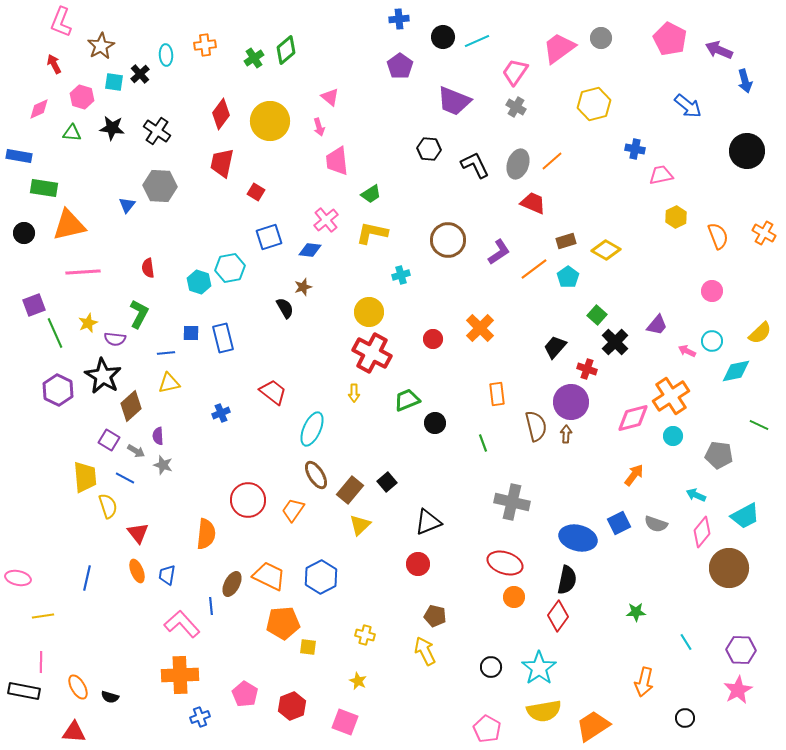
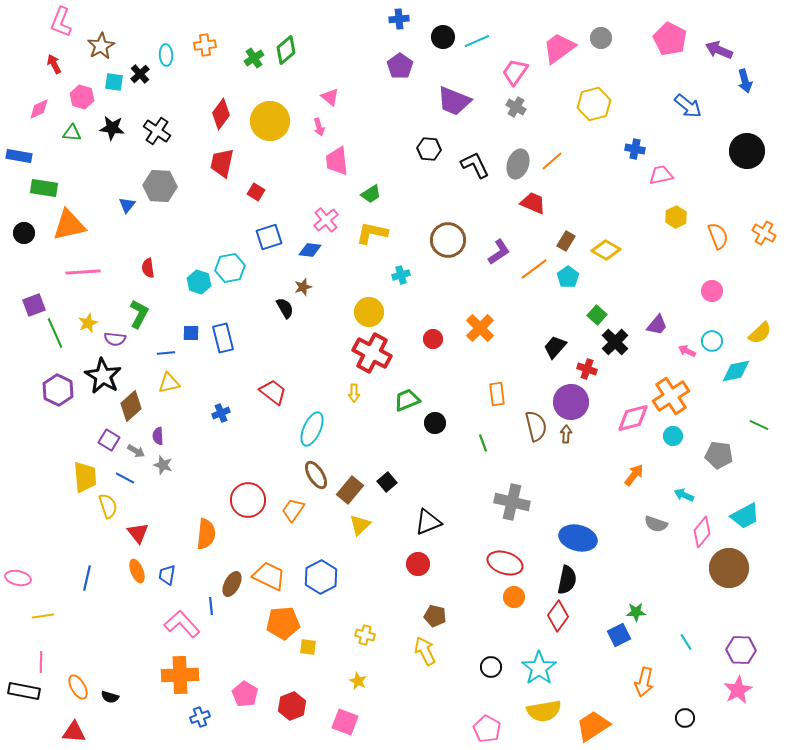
brown rectangle at (566, 241): rotated 42 degrees counterclockwise
cyan arrow at (696, 495): moved 12 px left
blue square at (619, 523): moved 112 px down
